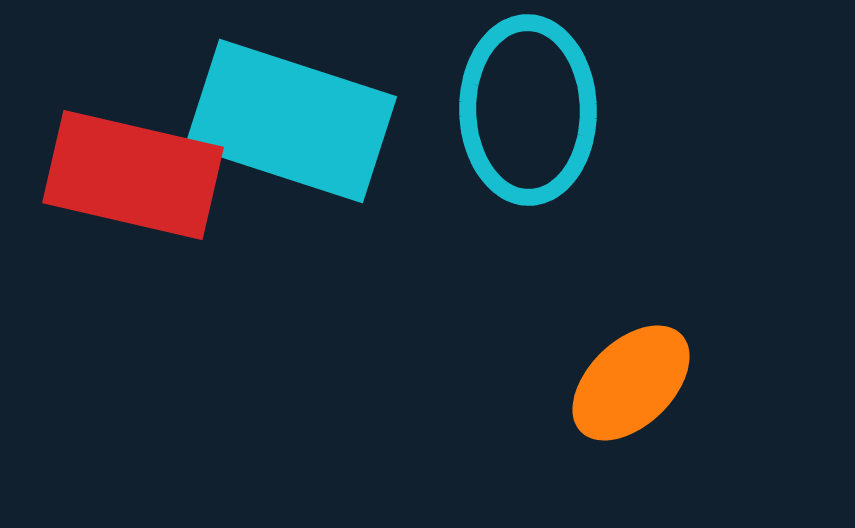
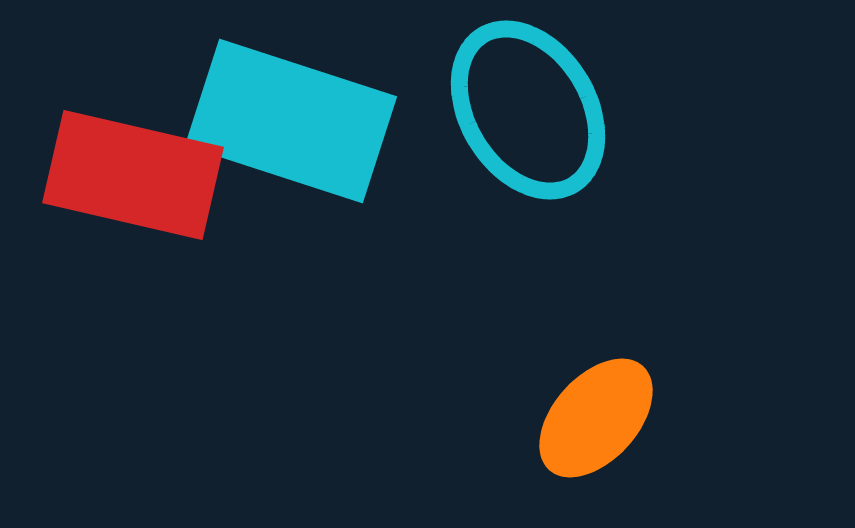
cyan ellipse: rotated 30 degrees counterclockwise
orange ellipse: moved 35 px left, 35 px down; rotated 4 degrees counterclockwise
